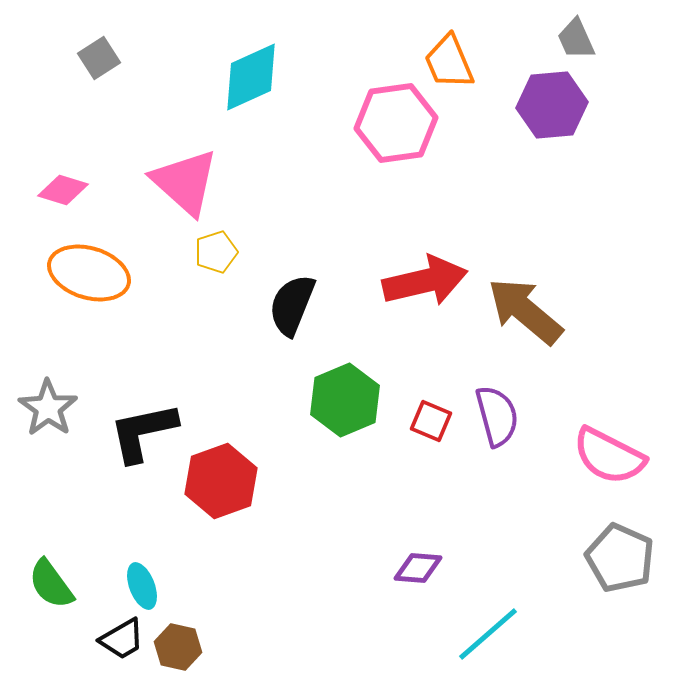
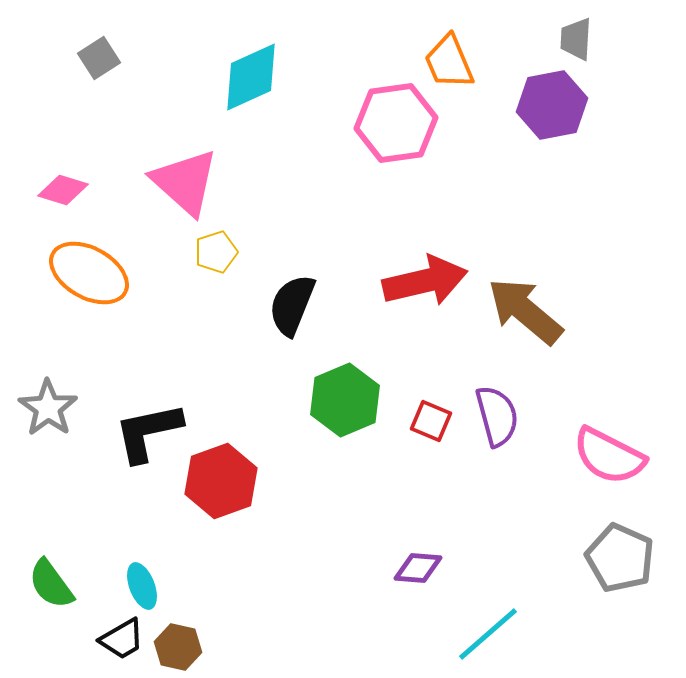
gray trapezoid: rotated 27 degrees clockwise
purple hexagon: rotated 6 degrees counterclockwise
orange ellipse: rotated 12 degrees clockwise
black L-shape: moved 5 px right
